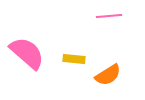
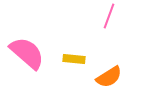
pink line: rotated 65 degrees counterclockwise
orange semicircle: moved 1 px right, 2 px down
